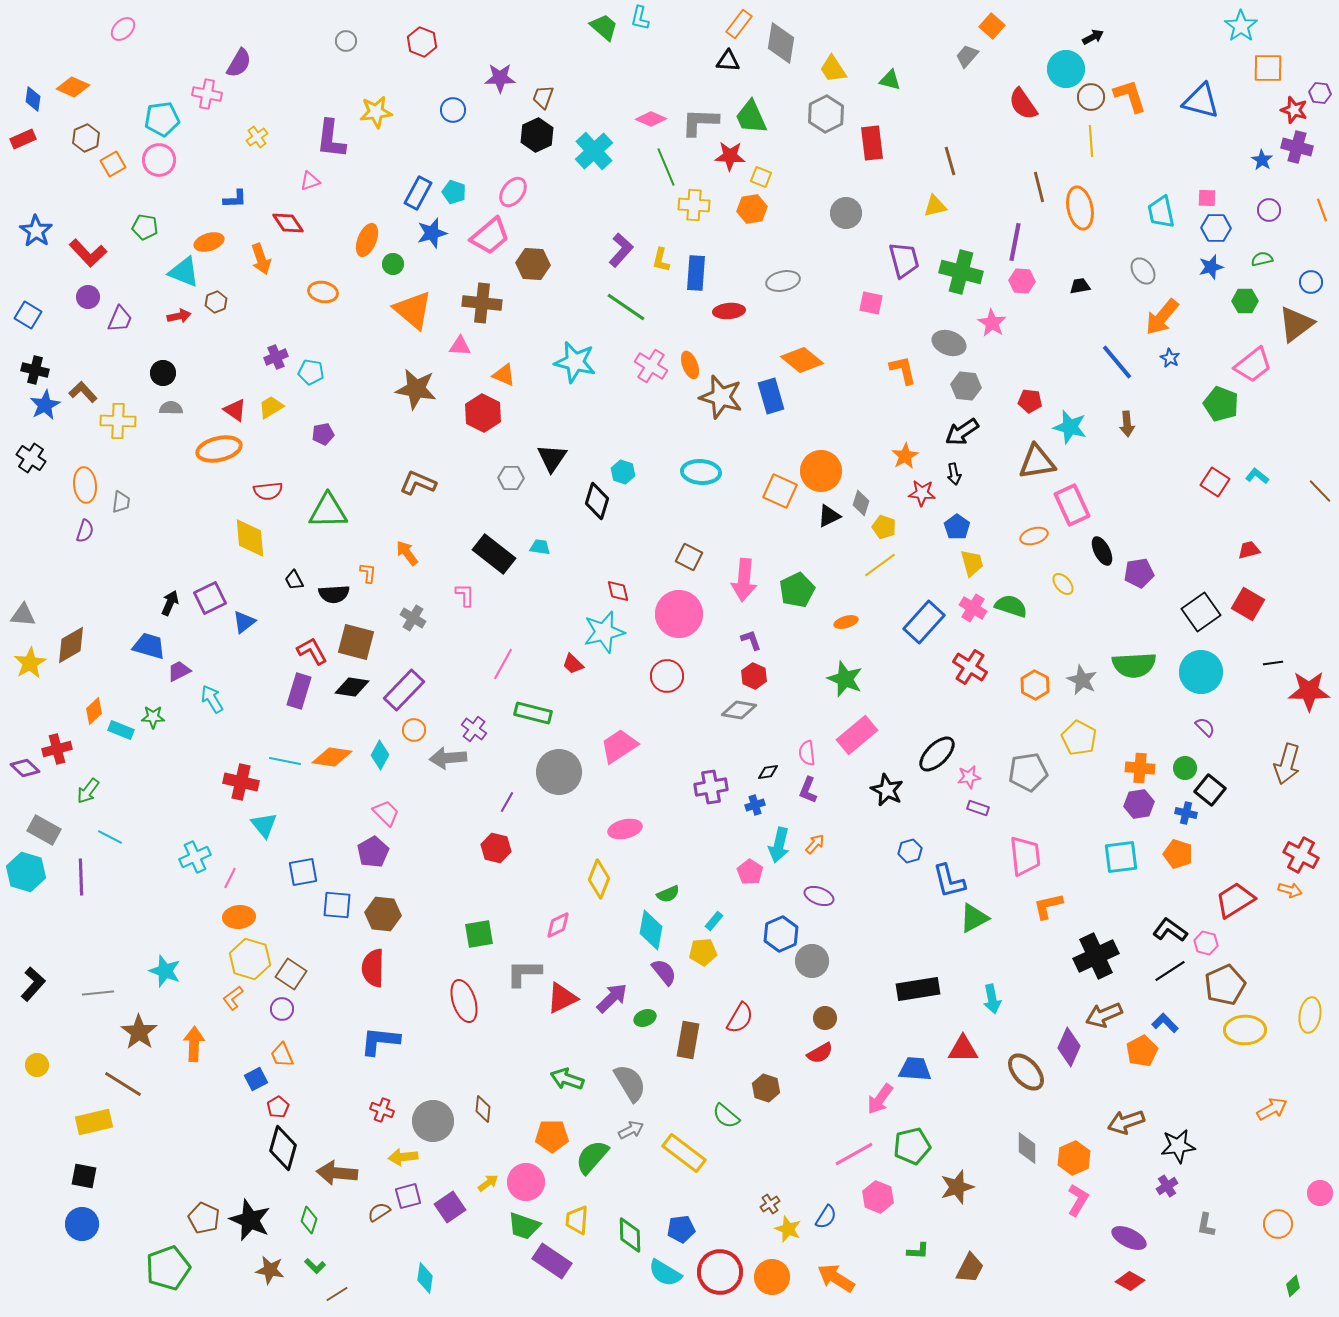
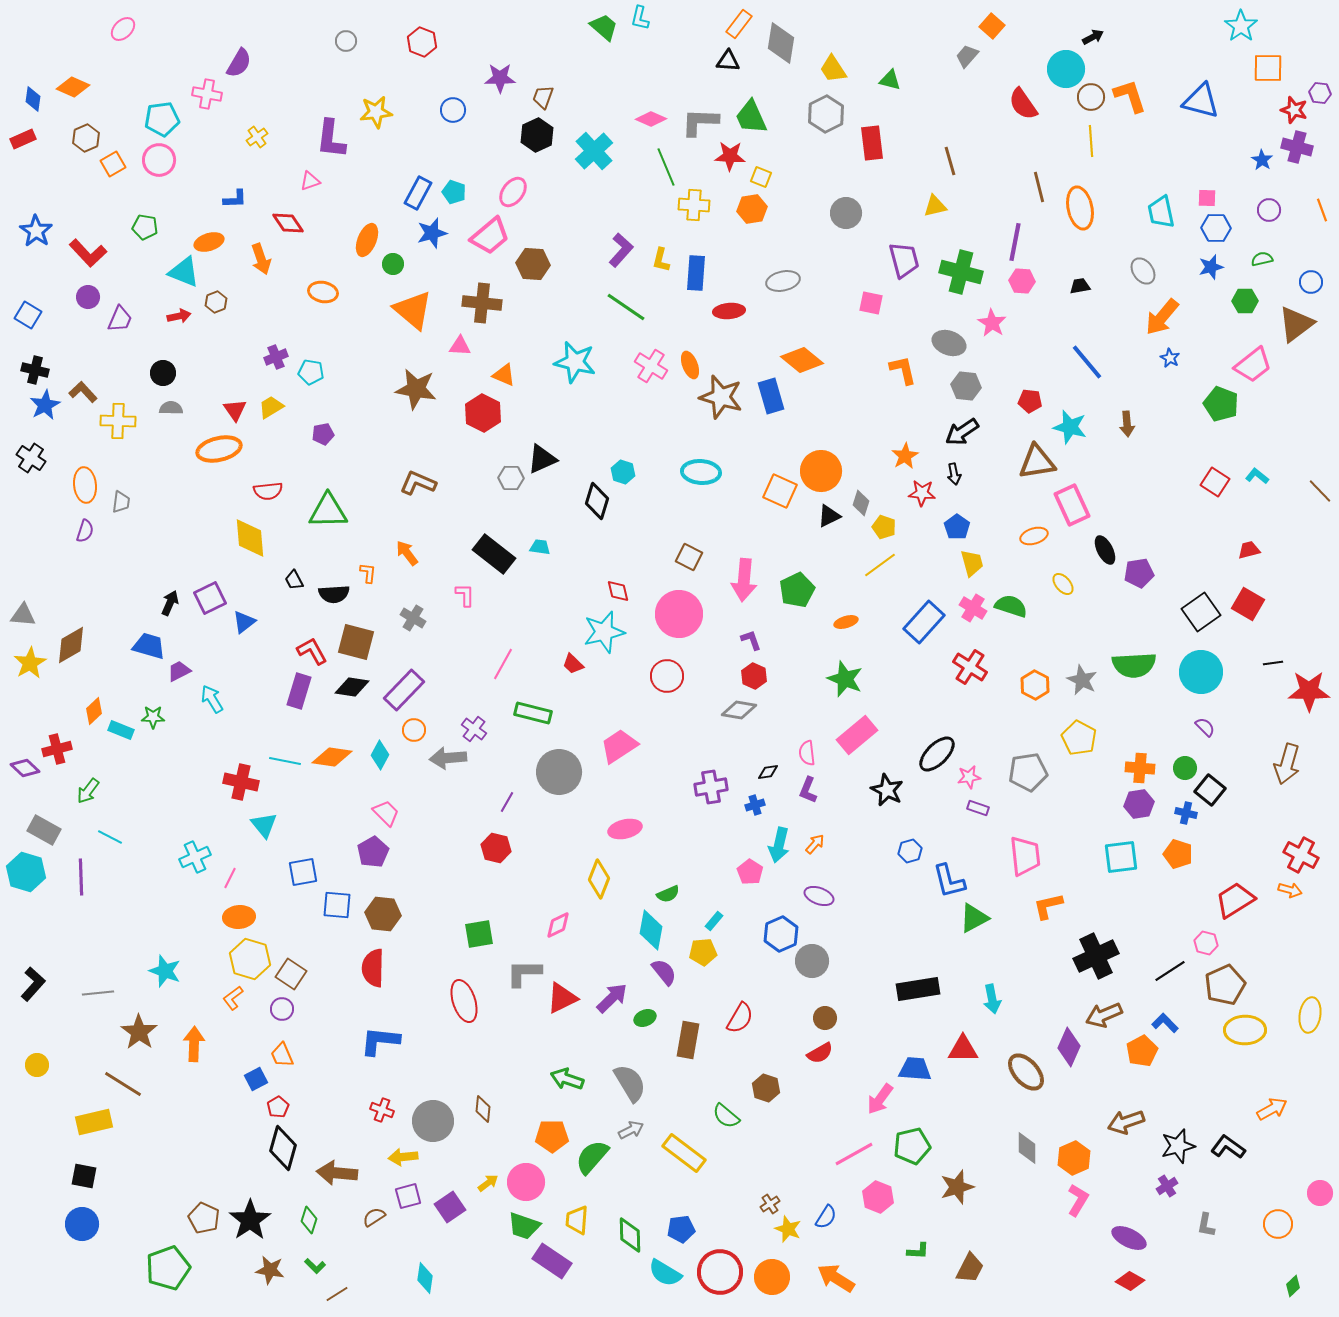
blue line at (1117, 362): moved 30 px left
red triangle at (235, 410): rotated 20 degrees clockwise
black triangle at (552, 458): moved 10 px left, 1 px down; rotated 32 degrees clockwise
black ellipse at (1102, 551): moved 3 px right, 1 px up
black L-shape at (1170, 930): moved 58 px right, 217 px down
black star at (1178, 1146): rotated 8 degrees counterclockwise
brown semicircle at (379, 1212): moved 5 px left, 5 px down
black star at (250, 1220): rotated 15 degrees clockwise
